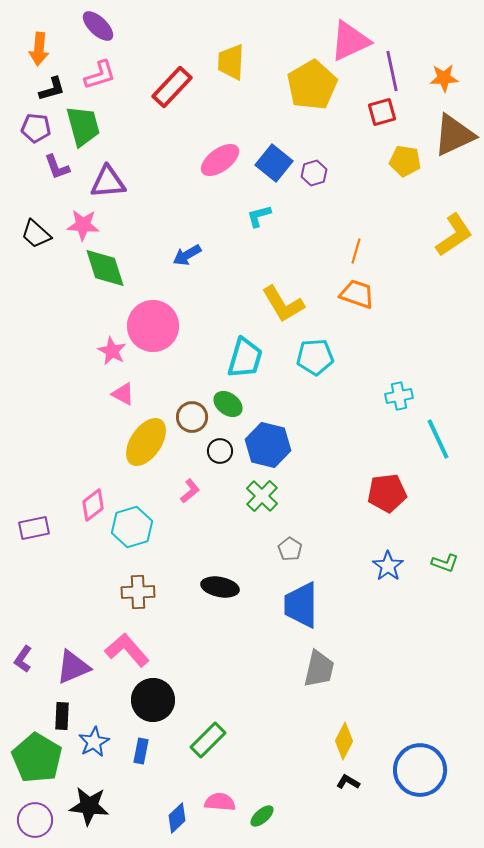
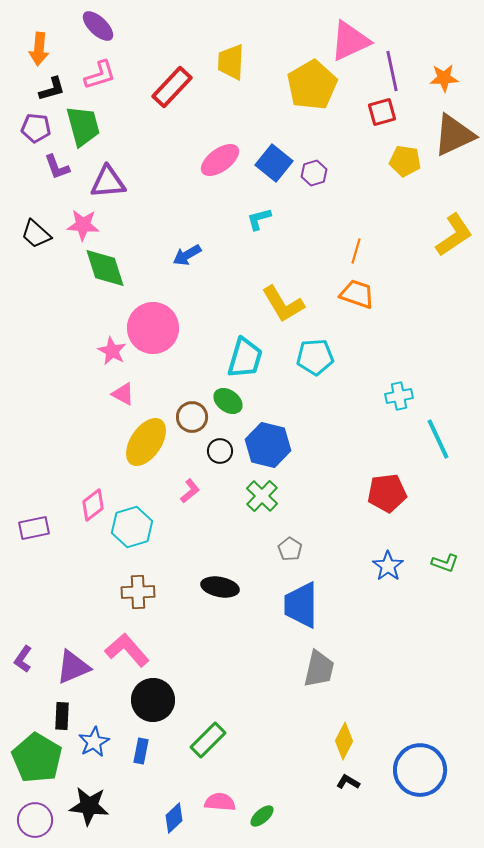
cyan L-shape at (259, 216): moved 3 px down
pink circle at (153, 326): moved 2 px down
green ellipse at (228, 404): moved 3 px up
blue diamond at (177, 818): moved 3 px left
